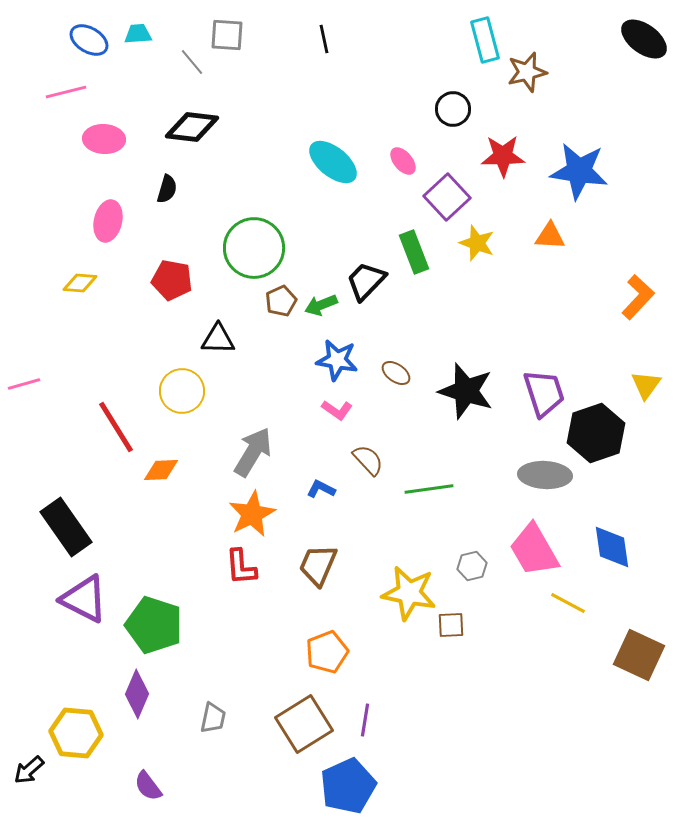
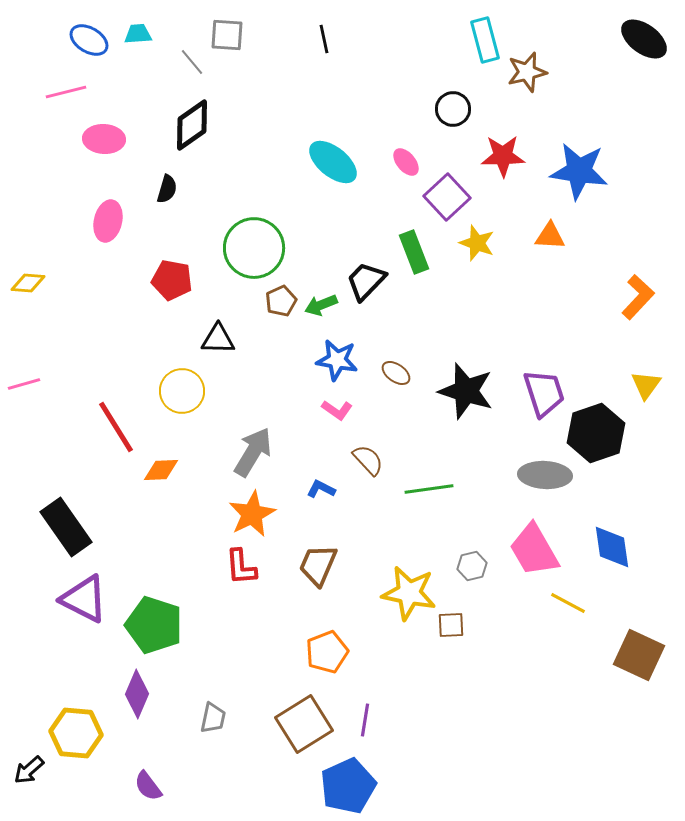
black diamond at (192, 127): moved 2 px up; rotated 42 degrees counterclockwise
pink ellipse at (403, 161): moved 3 px right, 1 px down
yellow diamond at (80, 283): moved 52 px left
